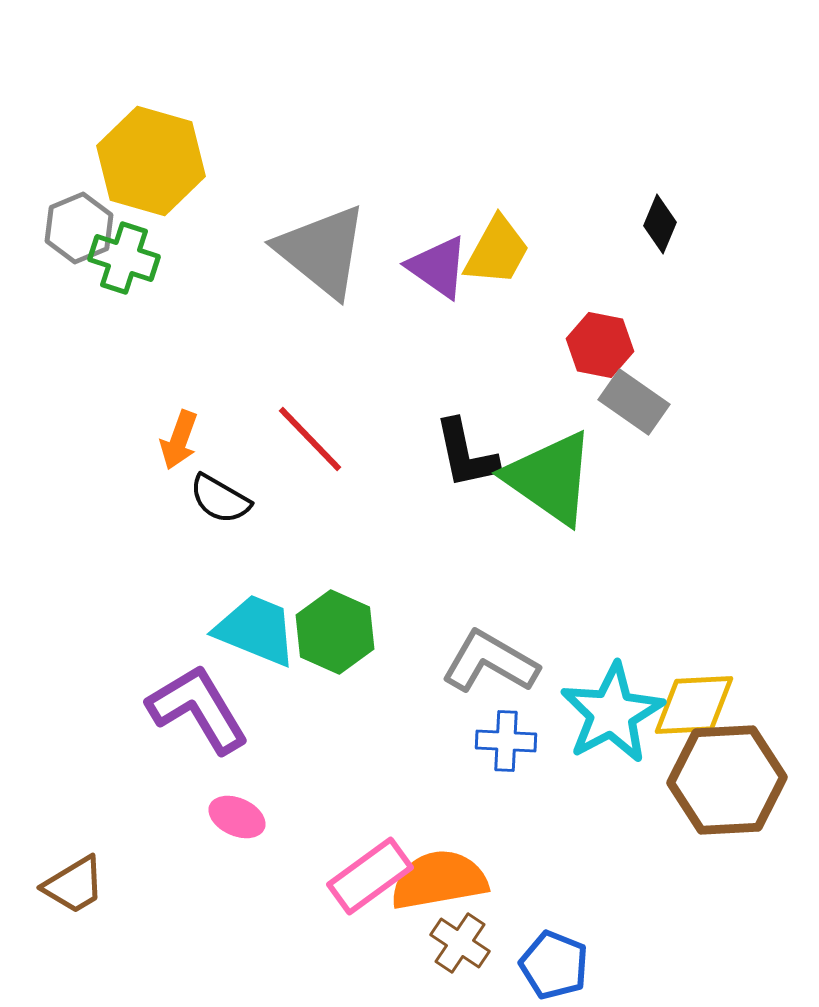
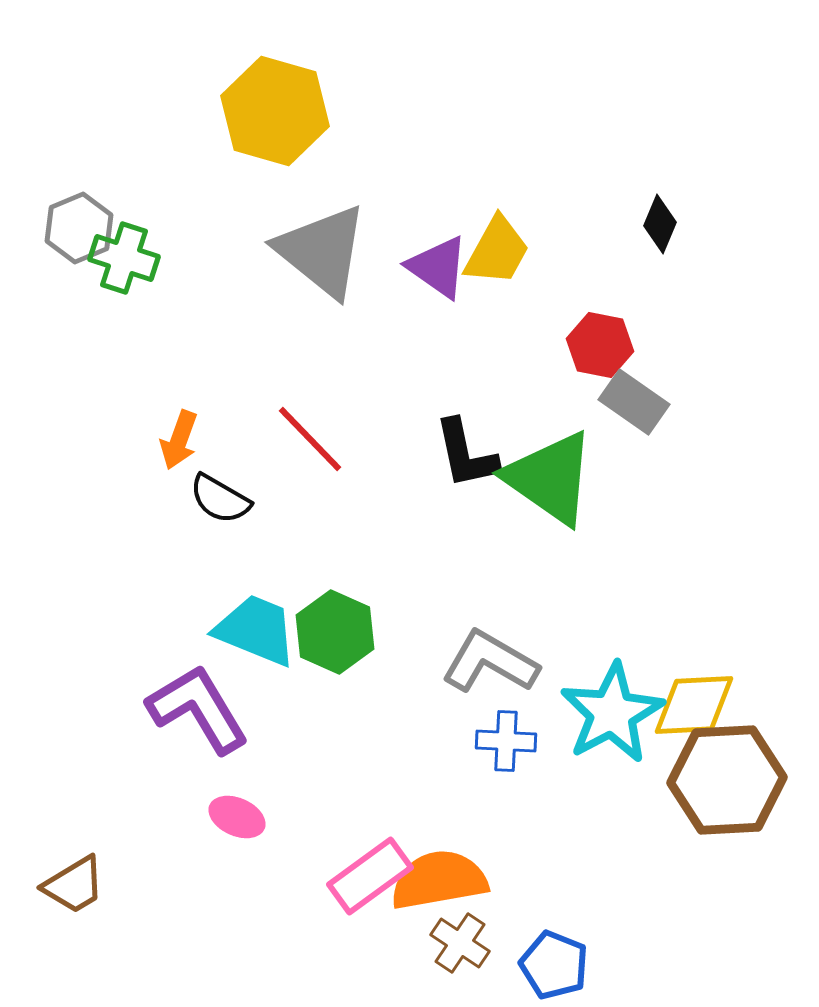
yellow hexagon: moved 124 px right, 50 px up
